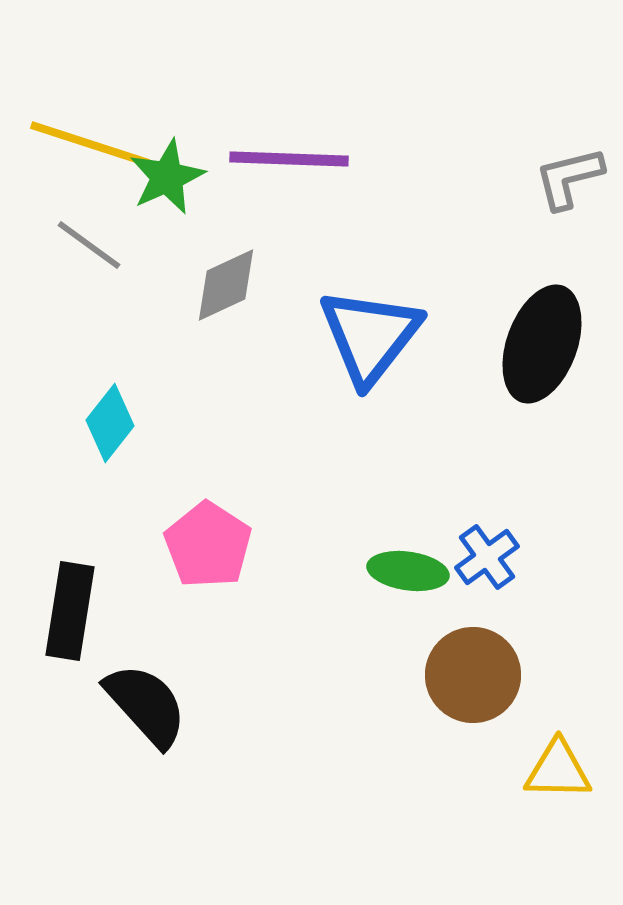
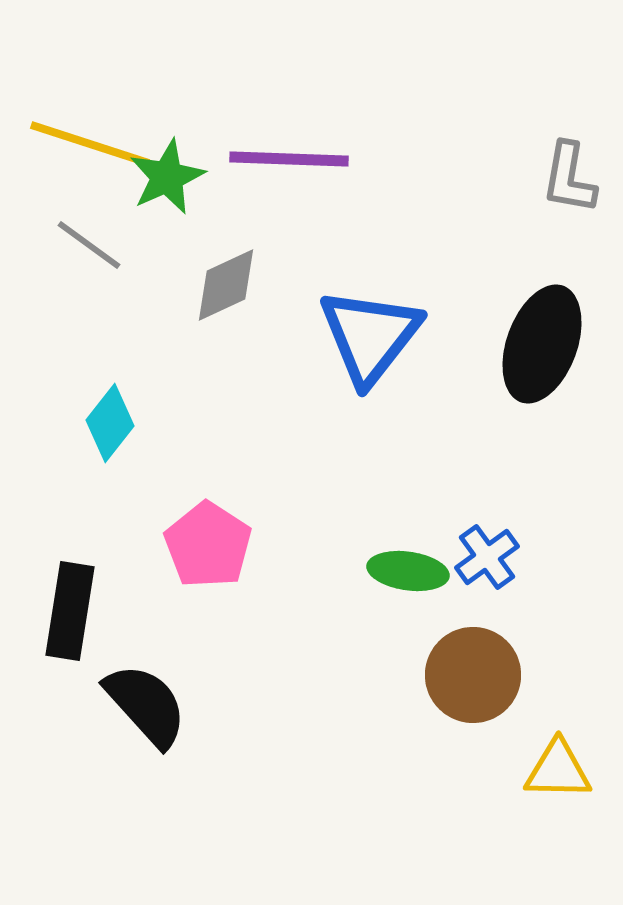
gray L-shape: rotated 66 degrees counterclockwise
